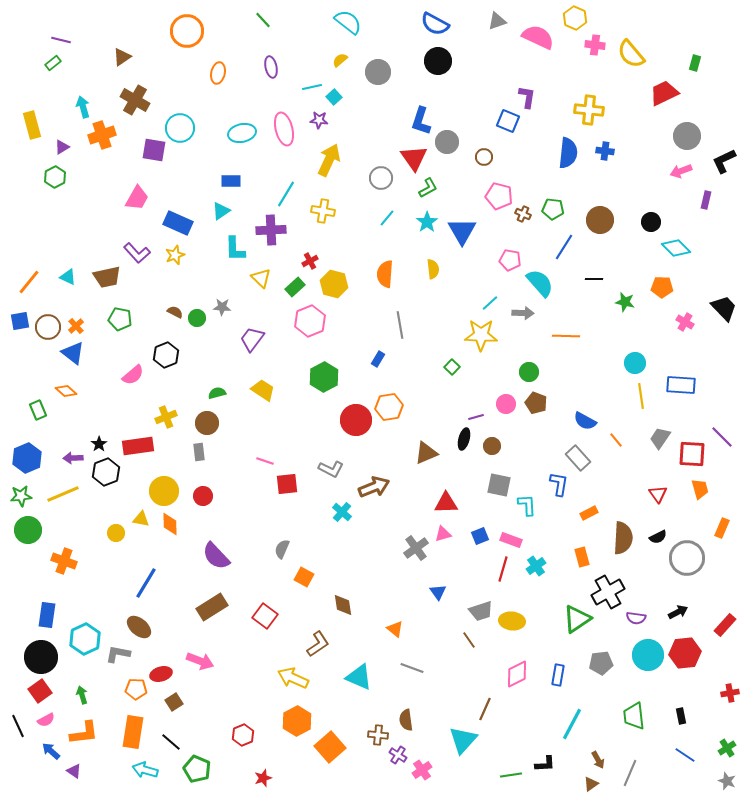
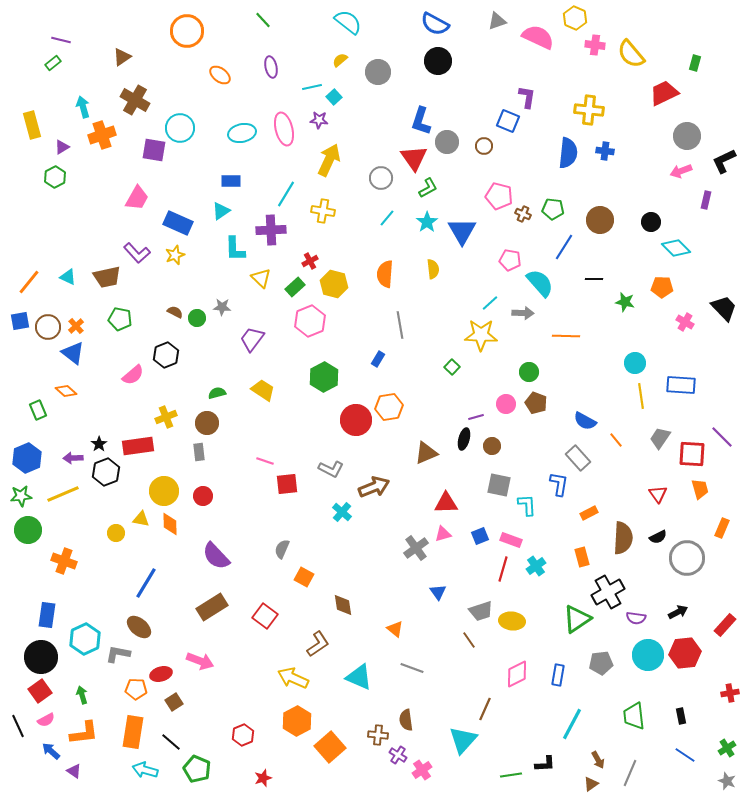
orange ellipse at (218, 73): moved 2 px right, 2 px down; rotated 65 degrees counterclockwise
brown circle at (484, 157): moved 11 px up
